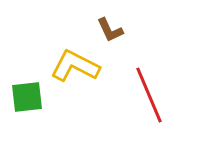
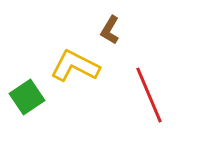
brown L-shape: rotated 56 degrees clockwise
green square: rotated 28 degrees counterclockwise
